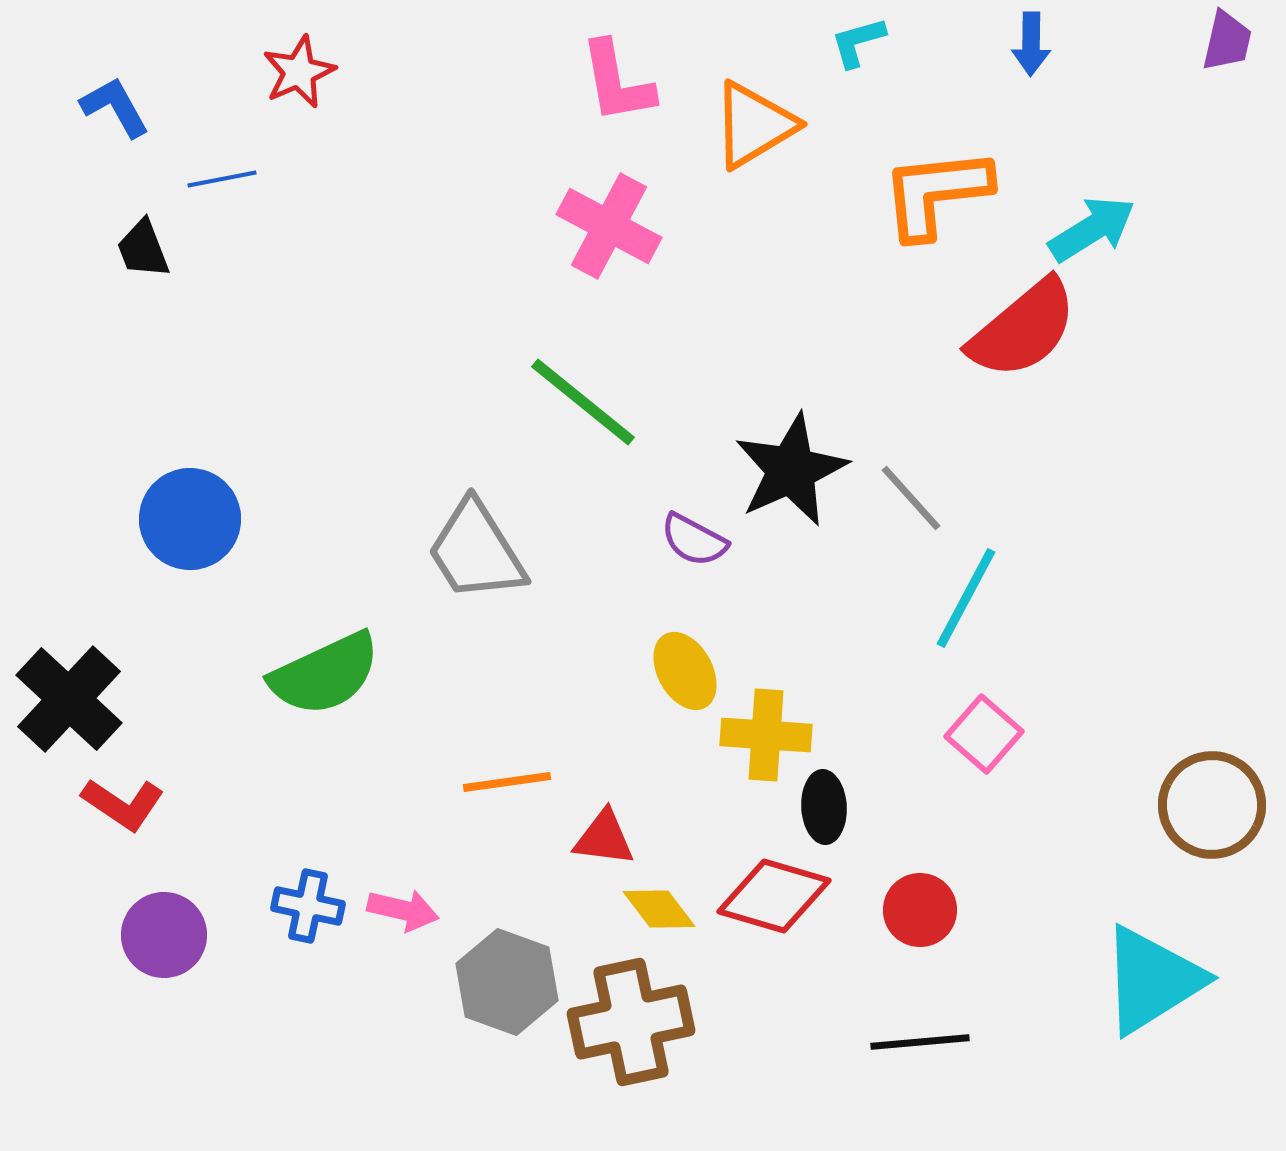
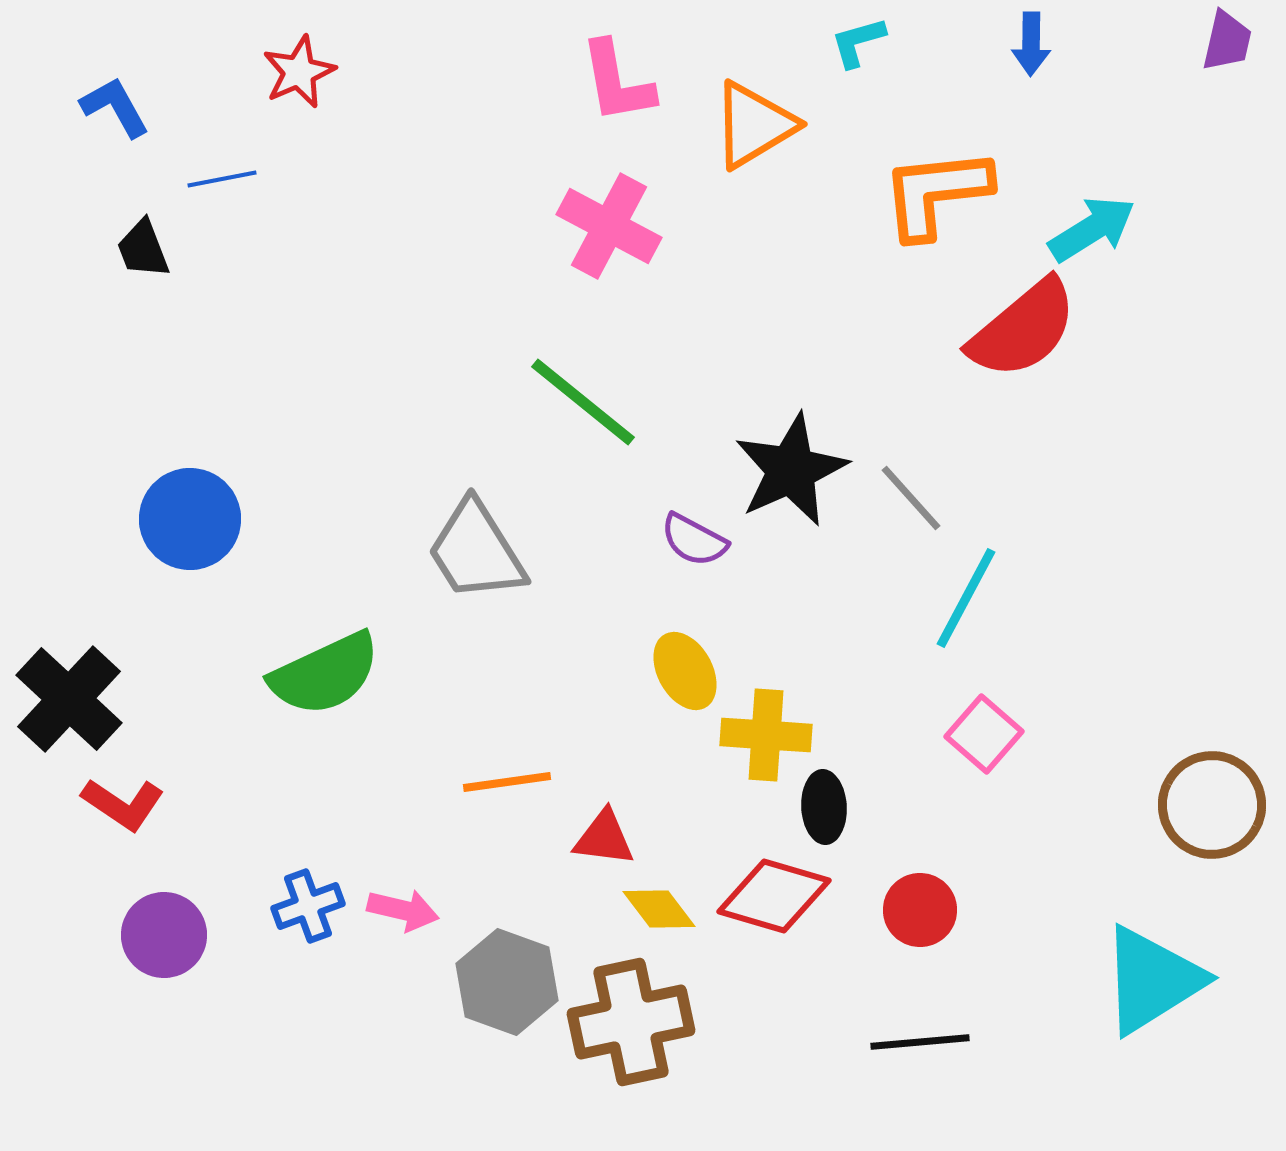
blue cross: rotated 32 degrees counterclockwise
